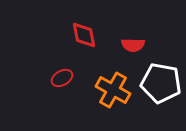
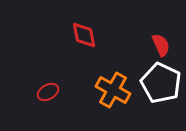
red semicircle: moved 28 px right; rotated 115 degrees counterclockwise
red ellipse: moved 14 px left, 14 px down
white pentagon: rotated 15 degrees clockwise
